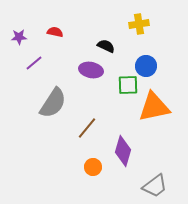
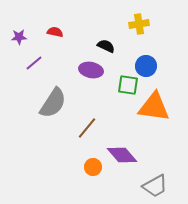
green square: rotated 10 degrees clockwise
orange triangle: rotated 20 degrees clockwise
purple diamond: moved 1 px left, 4 px down; rotated 56 degrees counterclockwise
gray trapezoid: rotated 8 degrees clockwise
